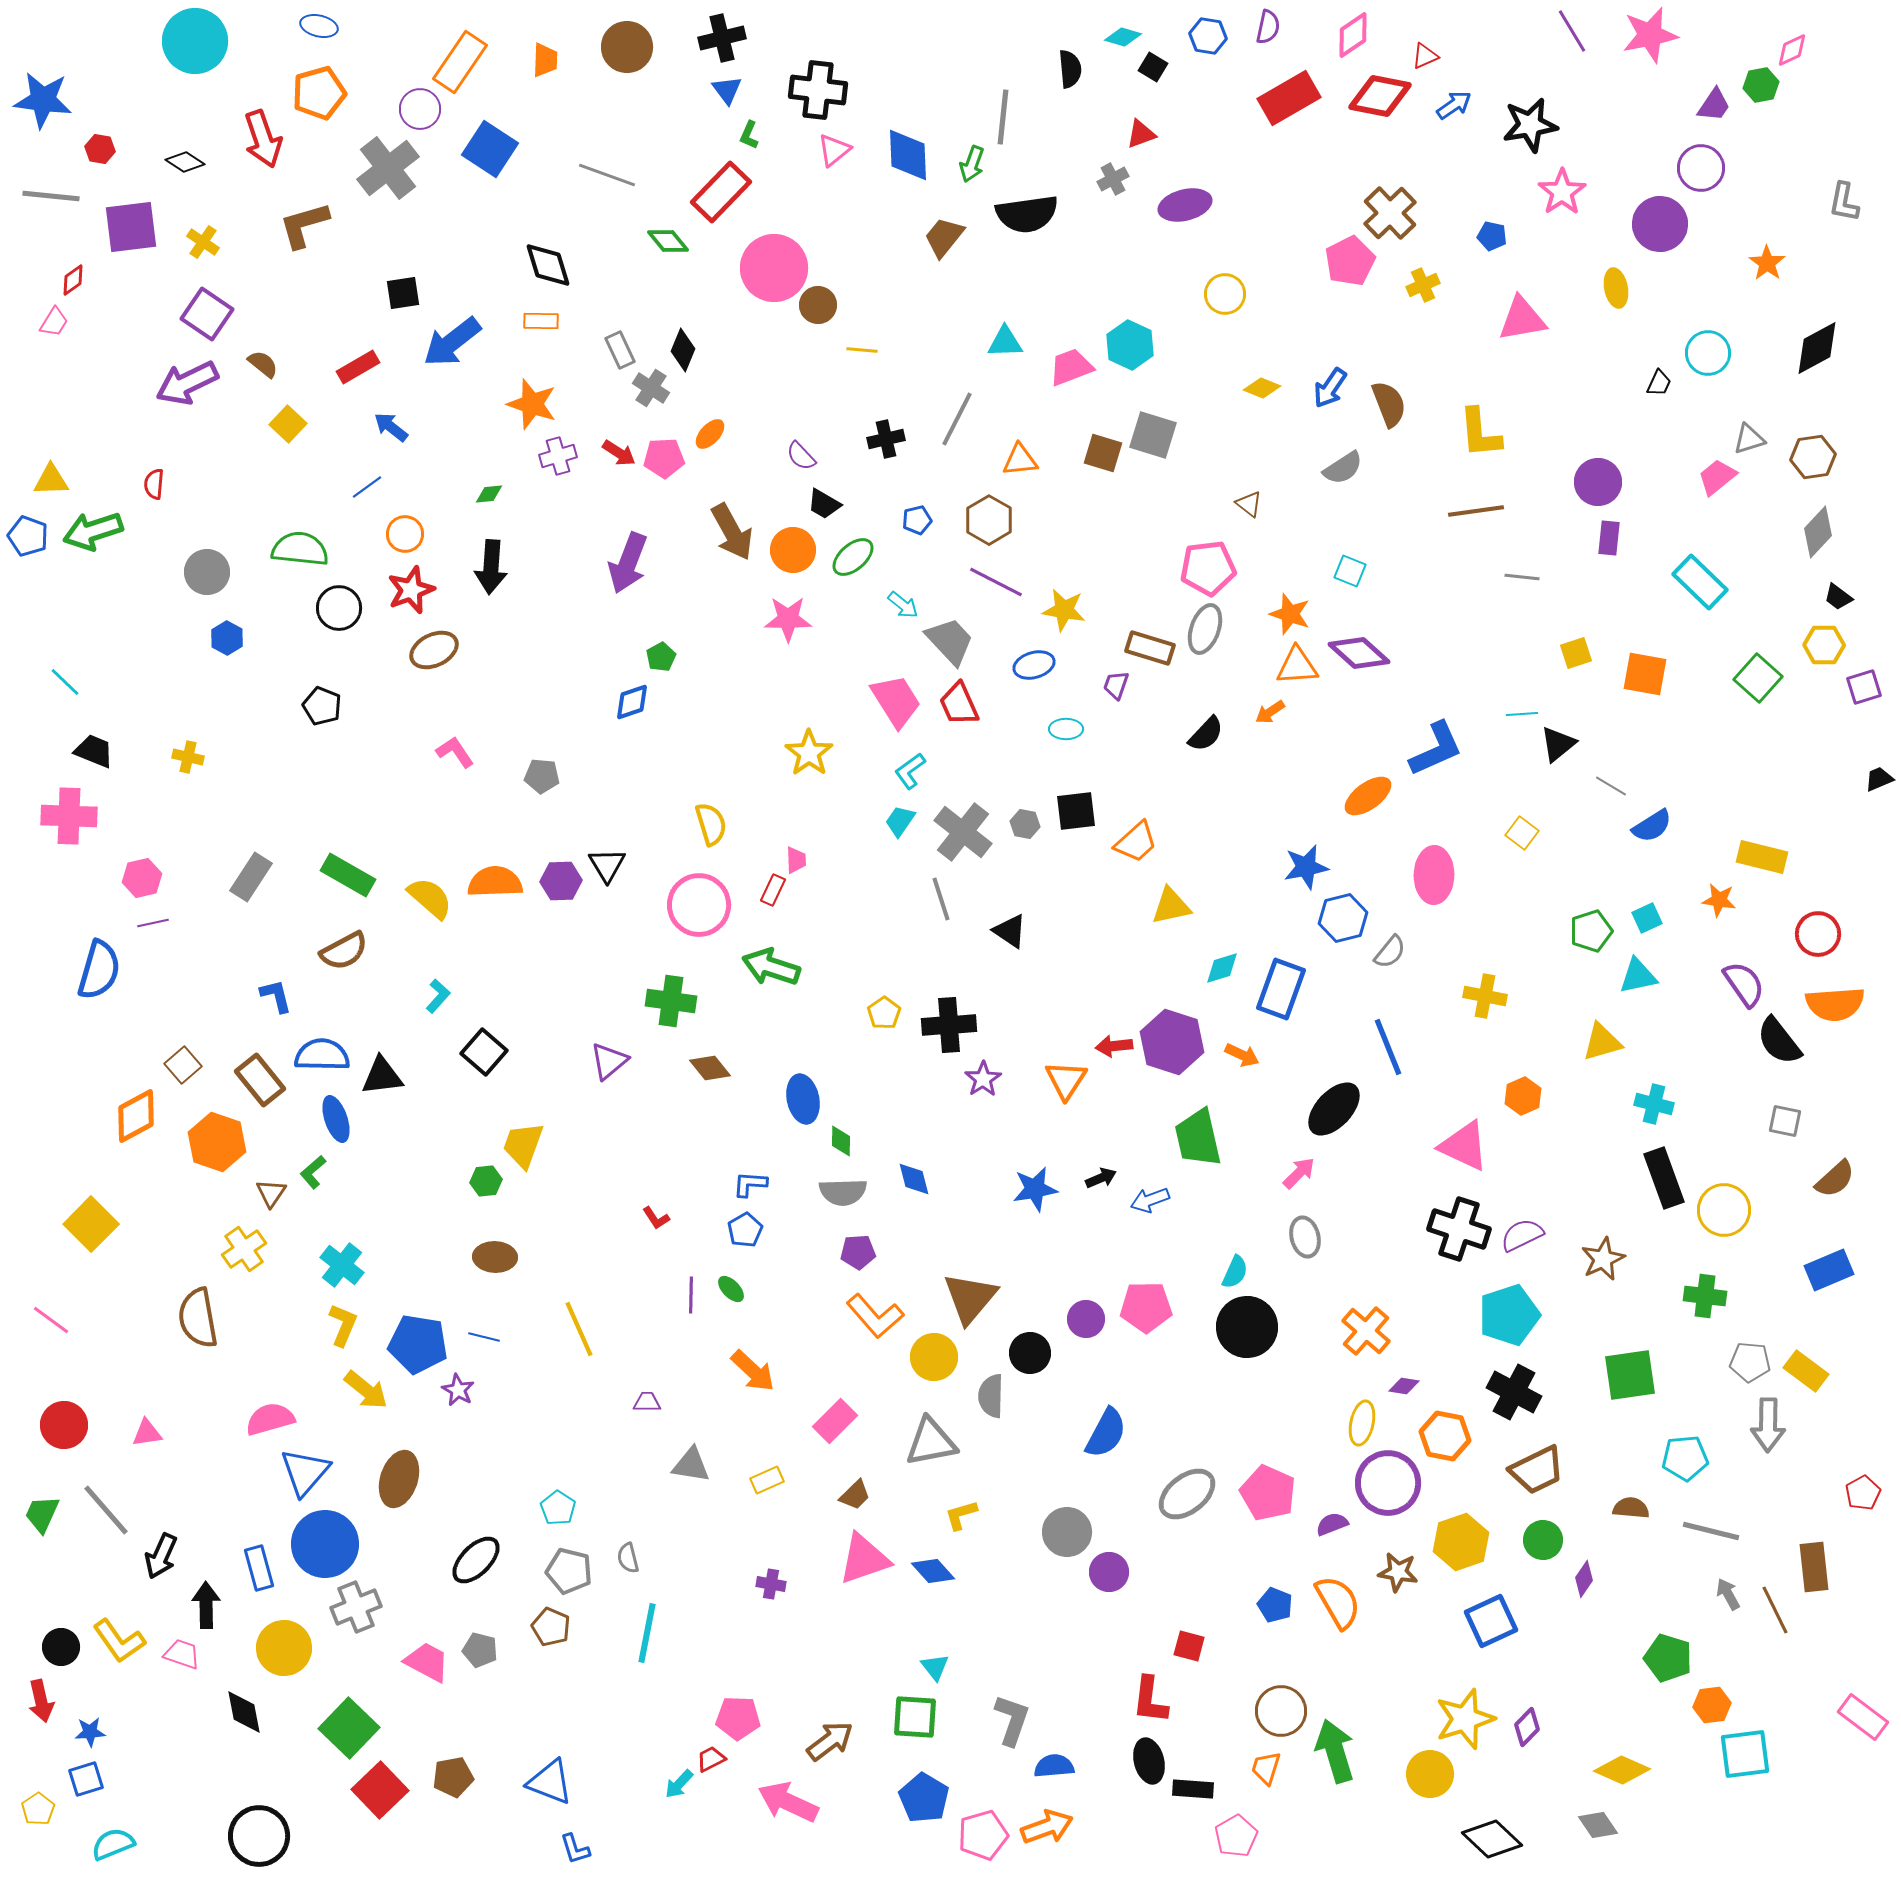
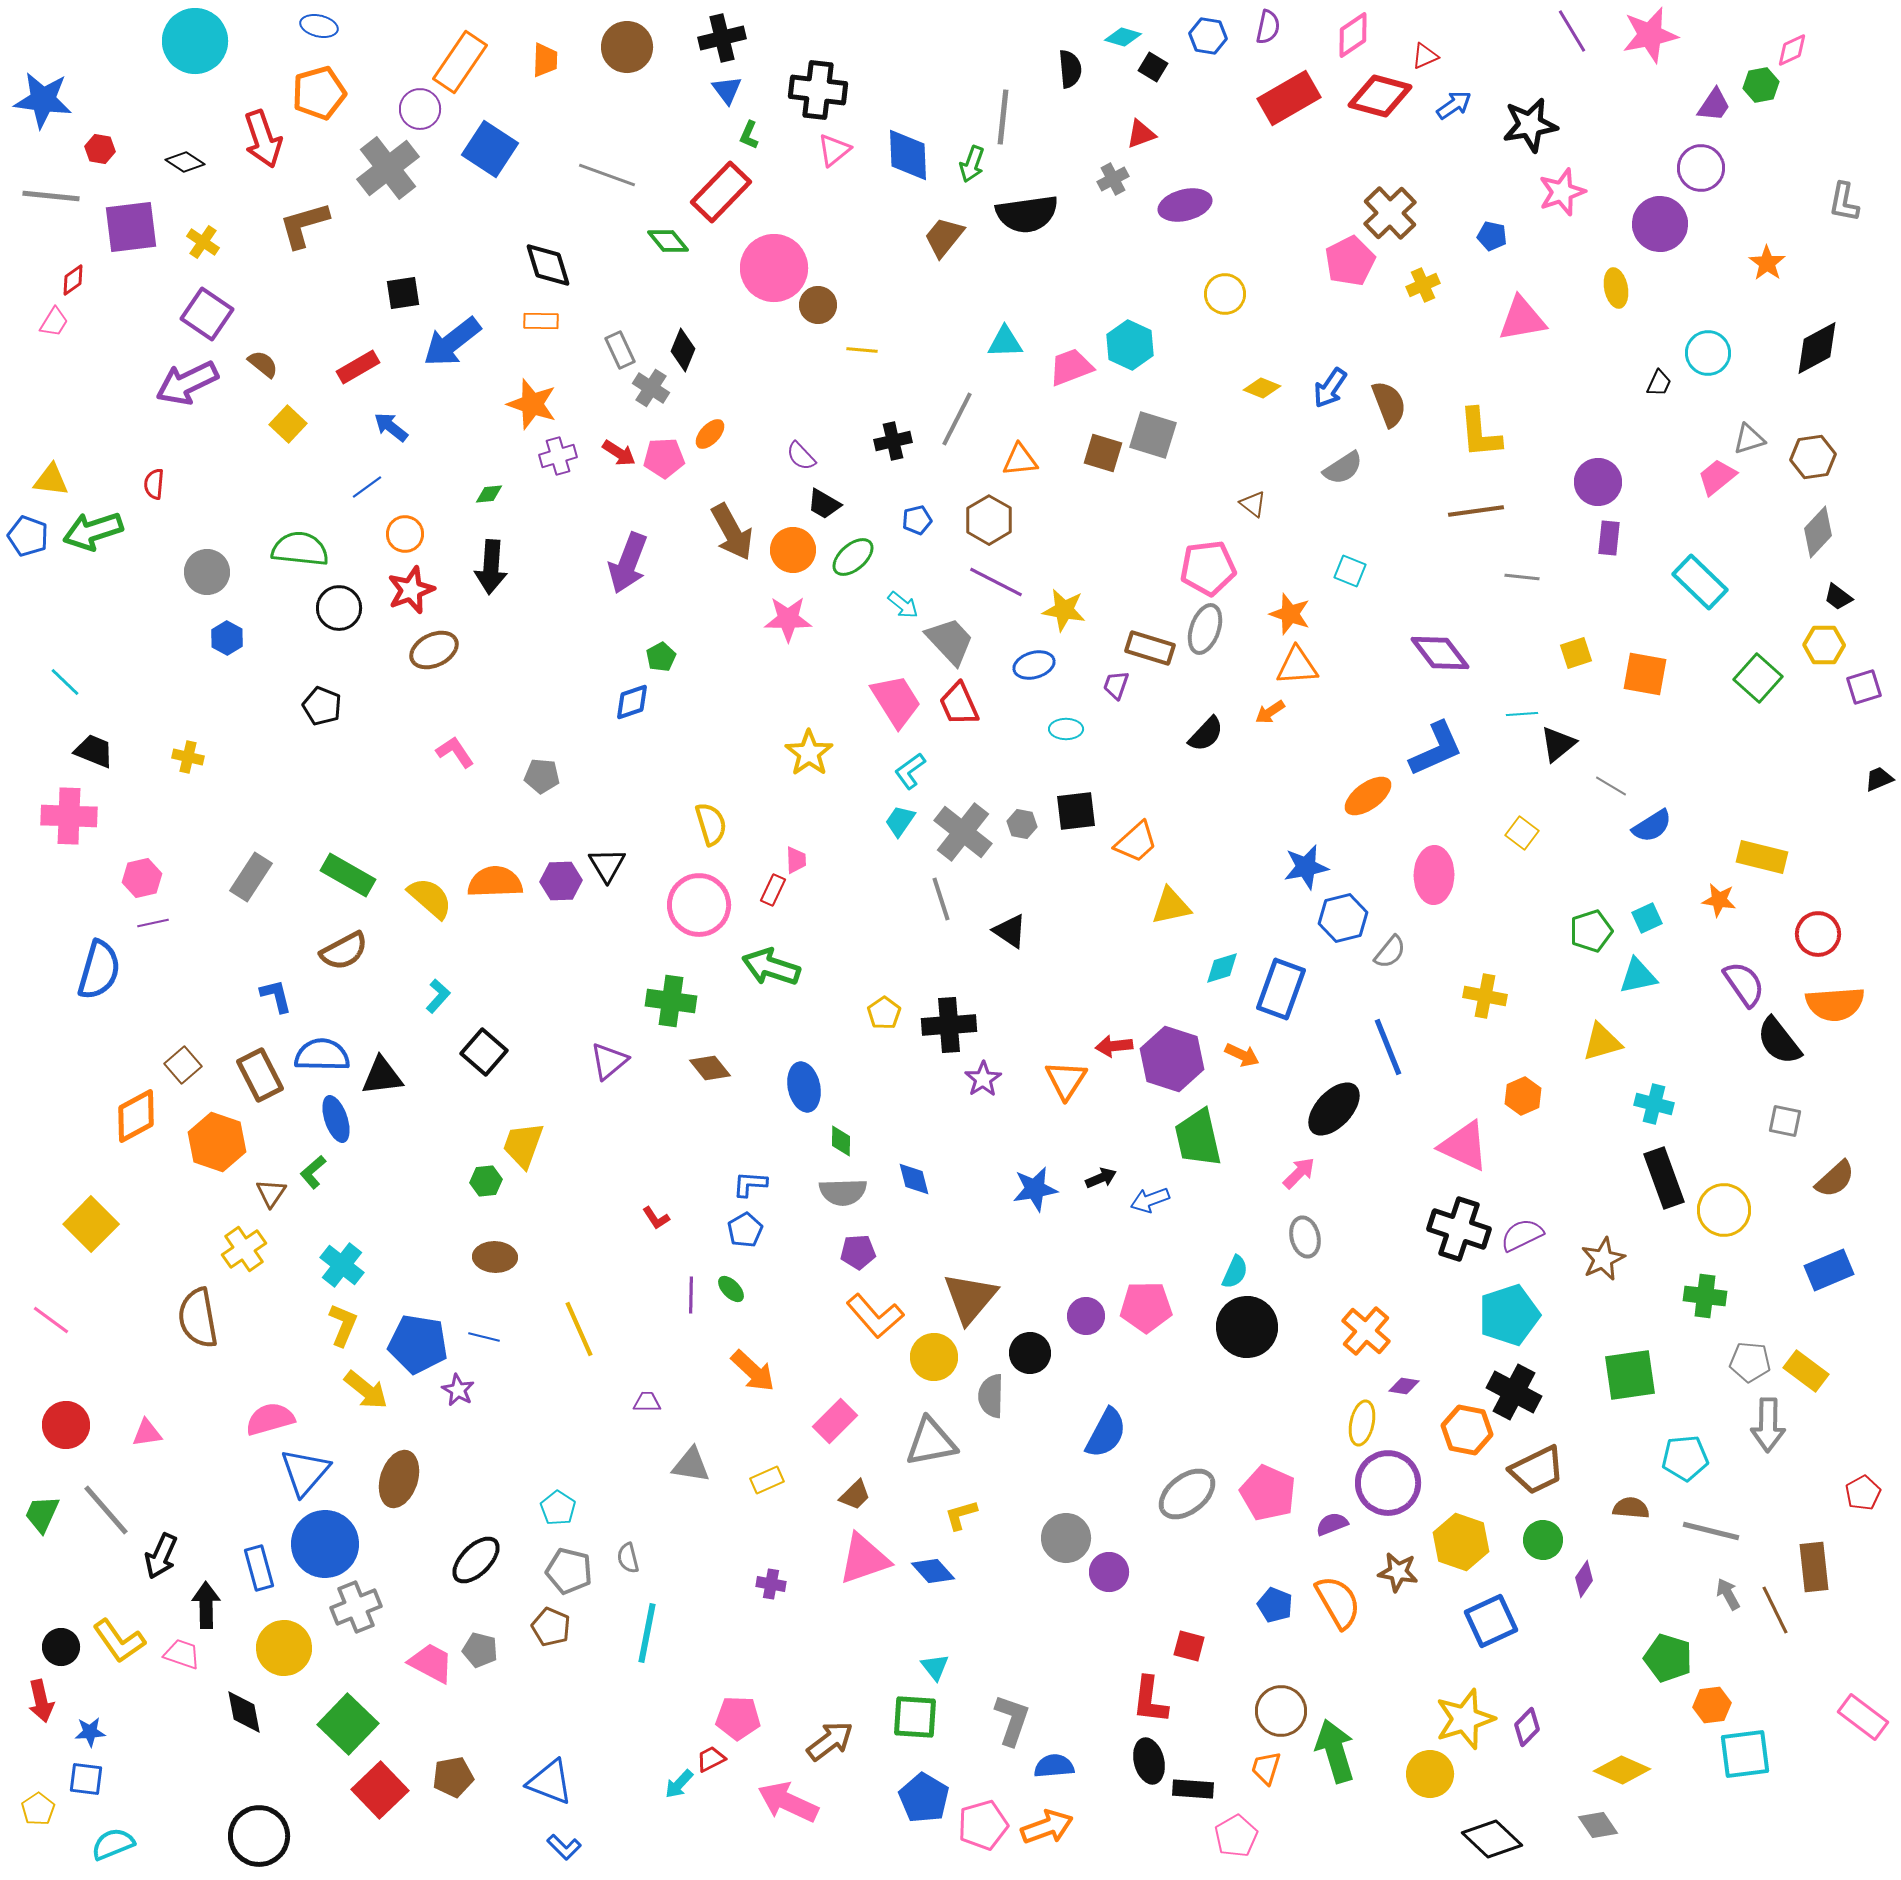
red diamond at (1380, 96): rotated 4 degrees clockwise
pink star at (1562, 192): rotated 15 degrees clockwise
black cross at (886, 439): moved 7 px right, 2 px down
yellow triangle at (51, 480): rotated 9 degrees clockwise
brown triangle at (1249, 504): moved 4 px right
purple diamond at (1359, 653): moved 81 px right; rotated 10 degrees clockwise
gray hexagon at (1025, 824): moved 3 px left
purple hexagon at (1172, 1042): moved 17 px down
brown rectangle at (260, 1080): moved 5 px up; rotated 12 degrees clockwise
blue ellipse at (803, 1099): moved 1 px right, 12 px up
purple circle at (1086, 1319): moved 3 px up
red circle at (64, 1425): moved 2 px right
orange hexagon at (1445, 1436): moved 22 px right, 6 px up
gray circle at (1067, 1532): moved 1 px left, 6 px down
yellow hexagon at (1461, 1542): rotated 22 degrees counterclockwise
pink trapezoid at (427, 1662): moved 4 px right, 1 px down
green square at (349, 1728): moved 1 px left, 4 px up
blue square at (86, 1779): rotated 24 degrees clockwise
pink pentagon at (983, 1835): moved 10 px up
blue L-shape at (575, 1849): moved 11 px left, 2 px up; rotated 28 degrees counterclockwise
